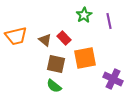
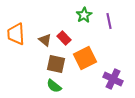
orange trapezoid: moved 2 px up; rotated 100 degrees clockwise
orange square: rotated 15 degrees counterclockwise
